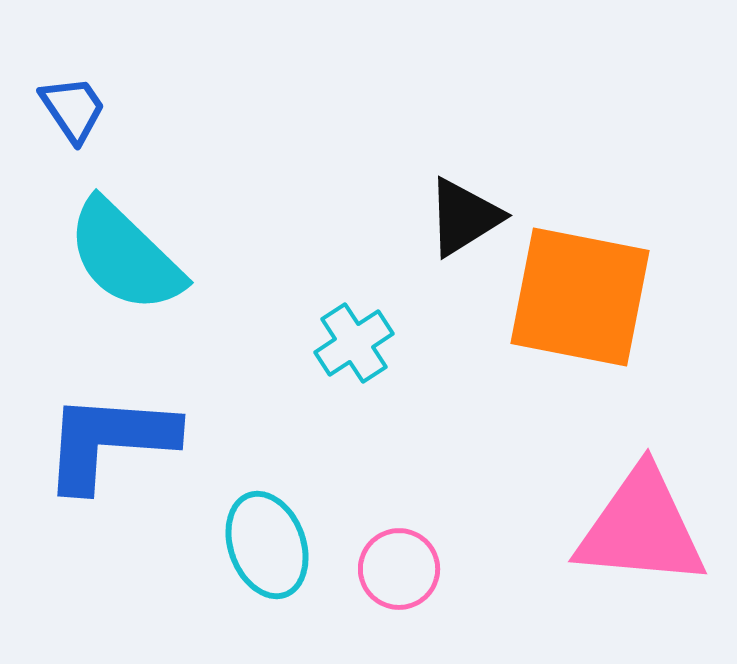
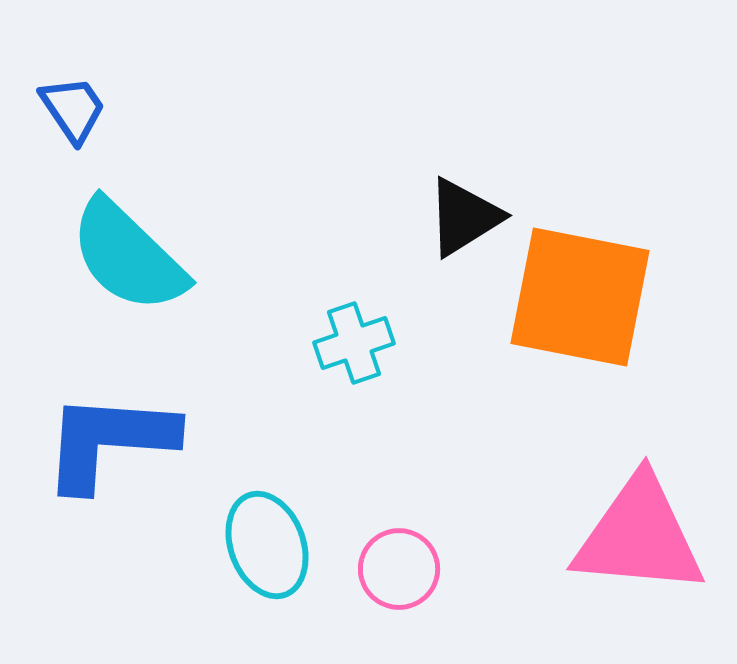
cyan semicircle: moved 3 px right
cyan cross: rotated 14 degrees clockwise
pink triangle: moved 2 px left, 8 px down
